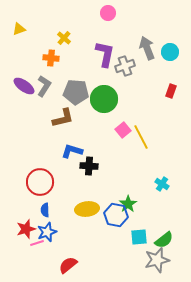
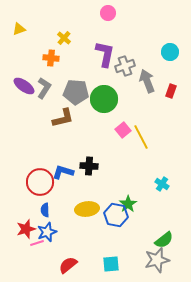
gray arrow: moved 33 px down
gray L-shape: moved 2 px down
blue L-shape: moved 9 px left, 21 px down
cyan square: moved 28 px left, 27 px down
